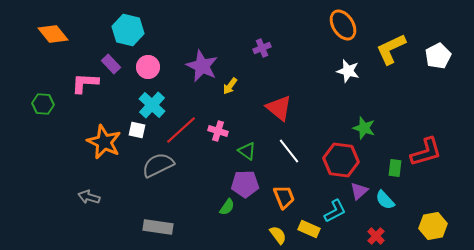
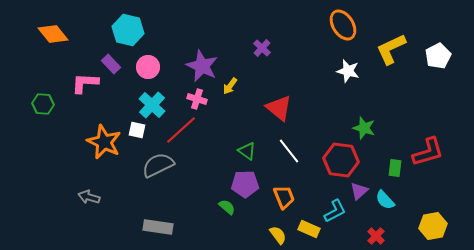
purple cross: rotated 24 degrees counterclockwise
pink cross: moved 21 px left, 32 px up
red L-shape: moved 2 px right
green semicircle: rotated 84 degrees counterclockwise
